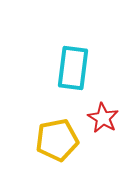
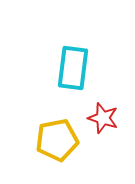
red star: rotated 12 degrees counterclockwise
